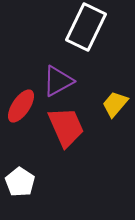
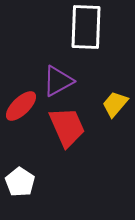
white rectangle: rotated 24 degrees counterclockwise
red ellipse: rotated 12 degrees clockwise
red trapezoid: moved 1 px right
